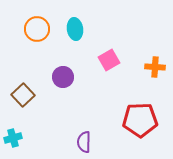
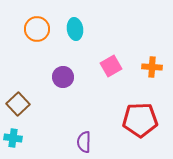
pink square: moved 2 px right, 6 px down
orange cross: moved 3 px left
brown square: moved 5 px left, 9 px down
cyan cross: rotated 24 degrees clockwise
